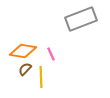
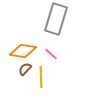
gray rectangle: moved 25 px left; rotated 52 degrees counterclockwise
pink line: rotated 24 degrees counterclockwise
